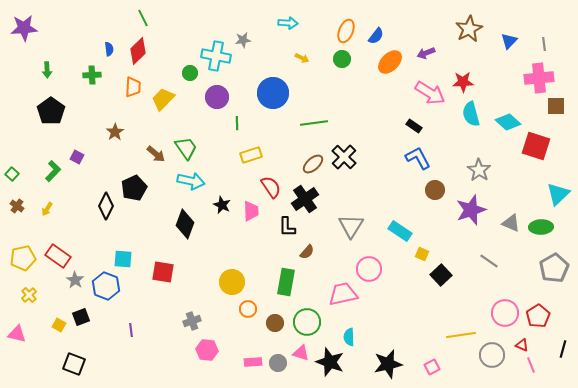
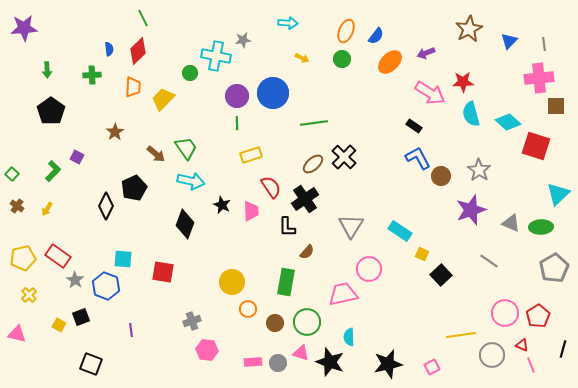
purple circle at (217, 97): moved 20 px right, 1 px up
brown circle at (435, 190): moved 6 px right, 14 px up
black square at (74, 364): moved 17 px right
